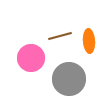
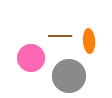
brown line: rotated 15 degrees clockwise
gray circle: moved 3 px up
